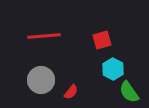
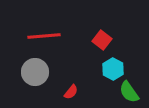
red square: rotated 36 degrees counterclockwise
gray circle: moved 6 px left, 8 px up
